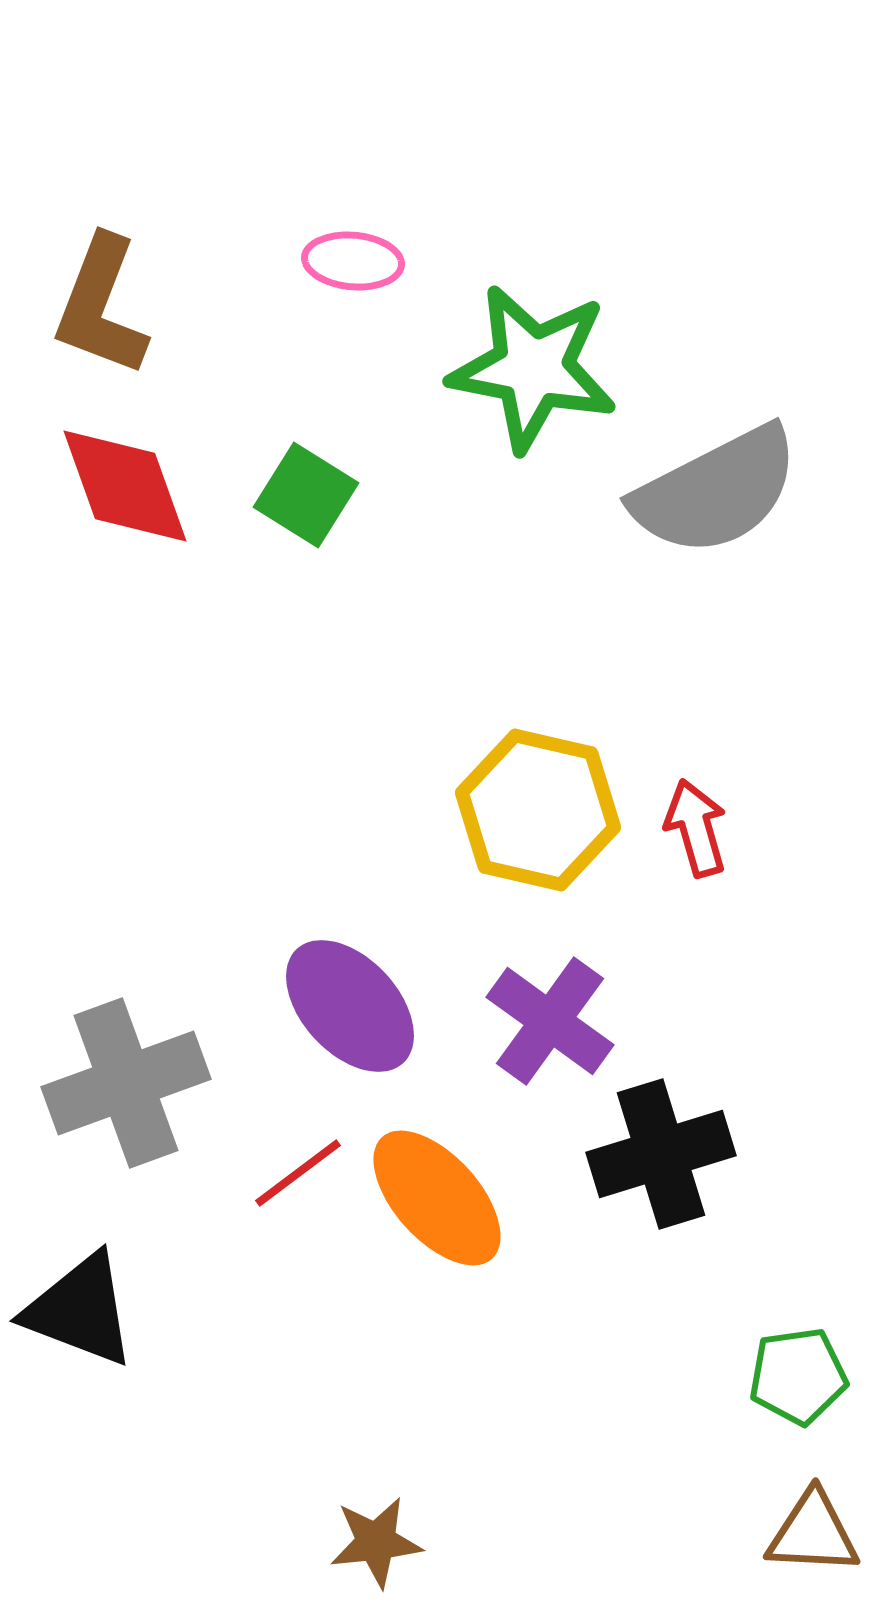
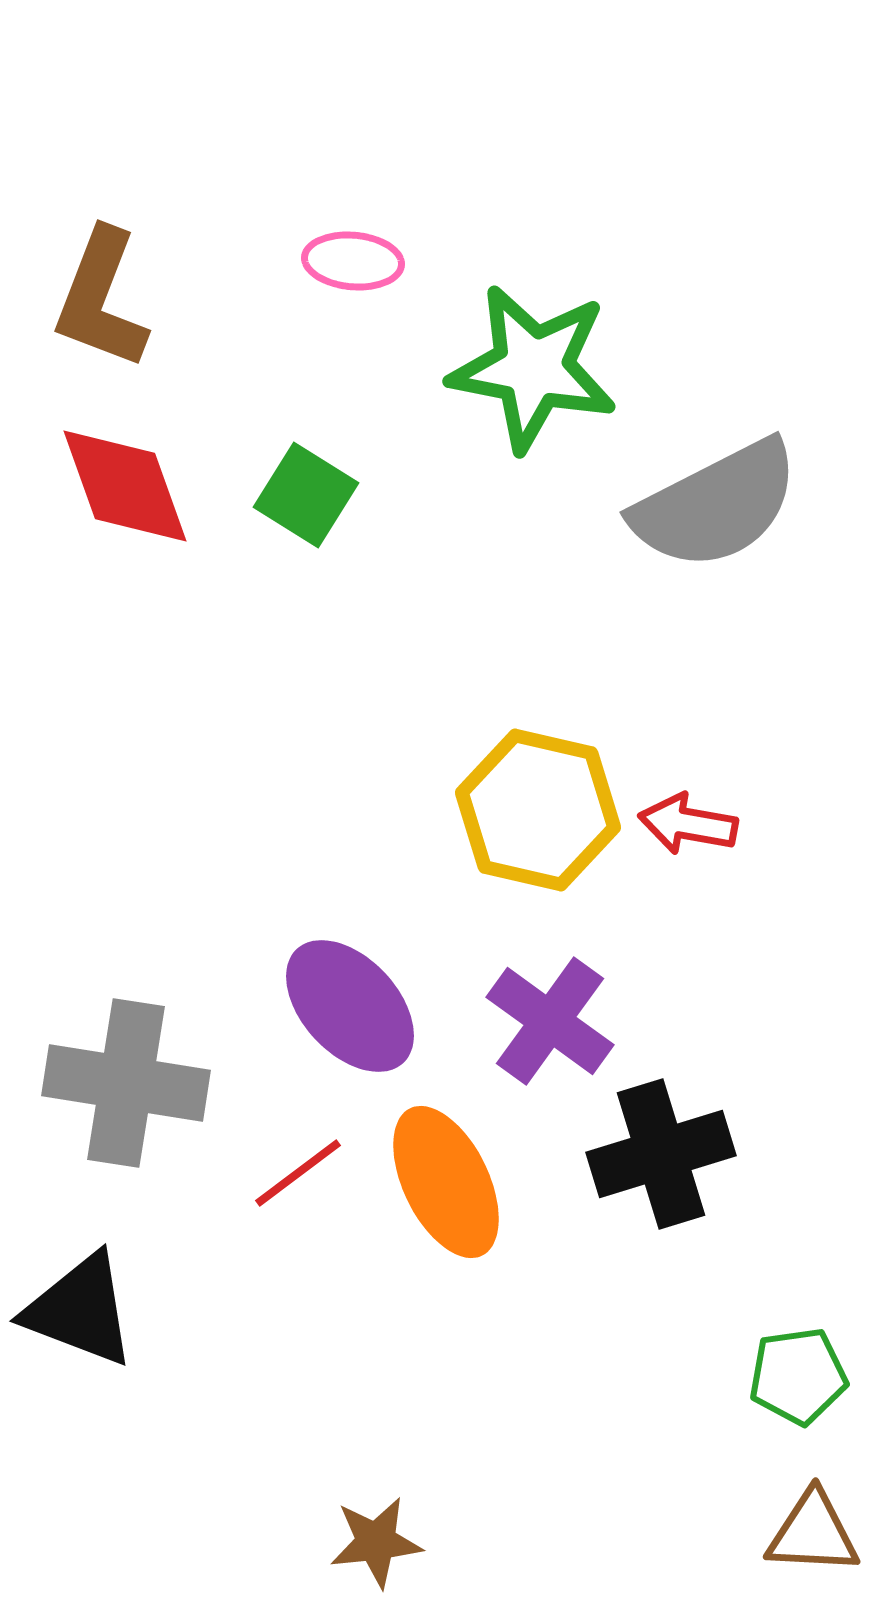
brown L-shape: moved 7 px up
gray semicircle: moved 14 px down
red arrow: moved 8 px left, 4 px up; rotated 64 degrees counterclockwise
gray cross: rotated 29 degrees clockwise
orange ellipse: moved 9 px right, 16 px up; rotated 16 degrees clockwise
